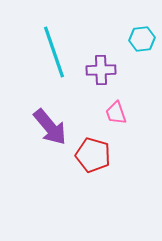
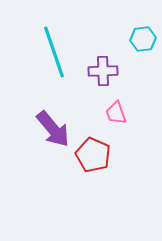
cyan hexagon: moved 1 px right
purple cross: moved 2 px right, 1 px down
purple arrow: moved 3 px right, 2 px down
red pentagon: rotated 8 degrees clockwise
